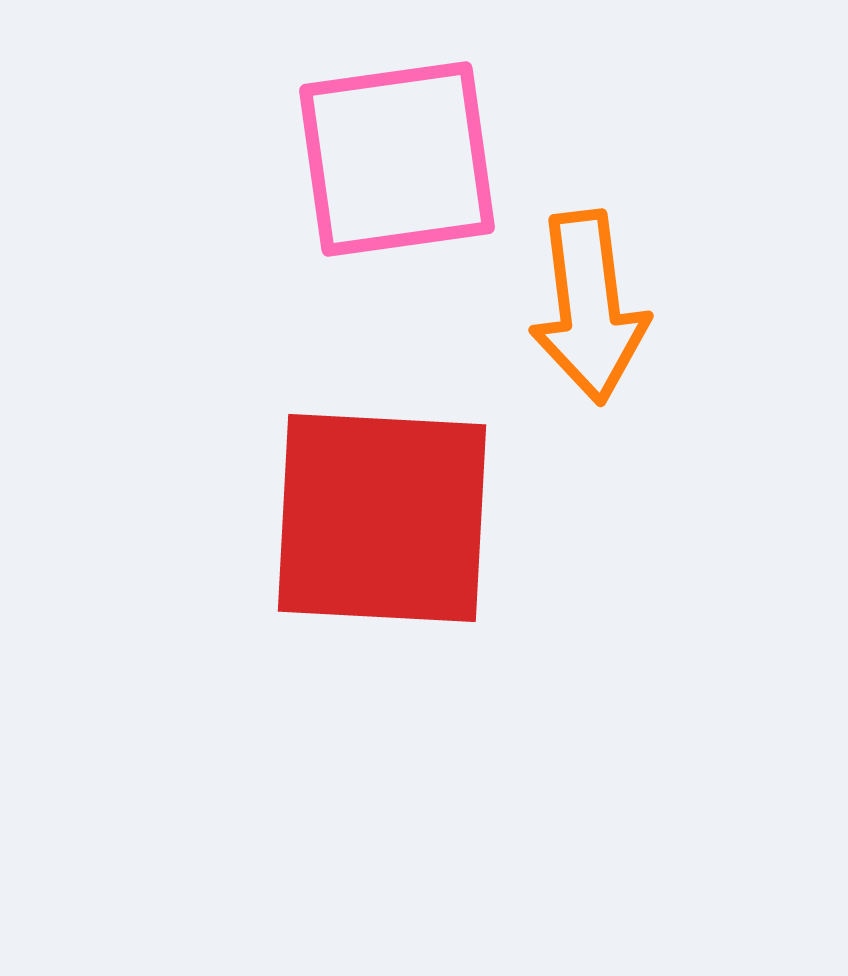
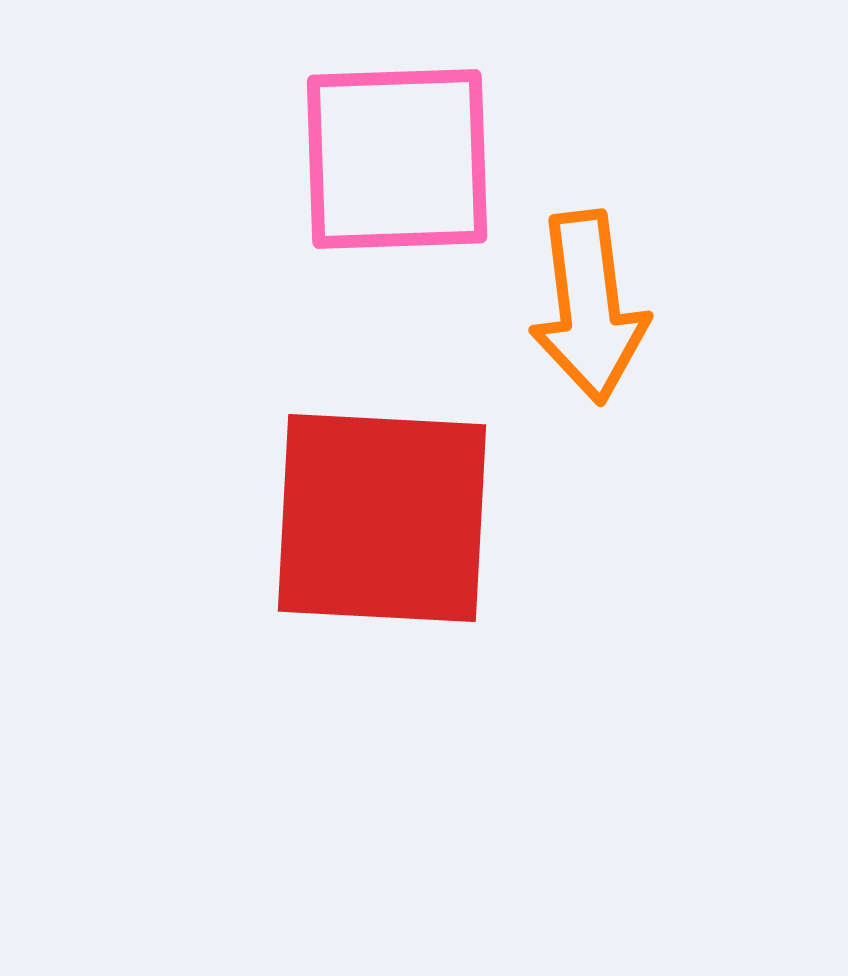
pink square: rotated 6 degrees clockwise
